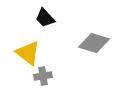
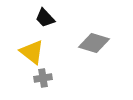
yellow triangle: moved 4 px right, 1 px up
gray cross: moved 2 px down
